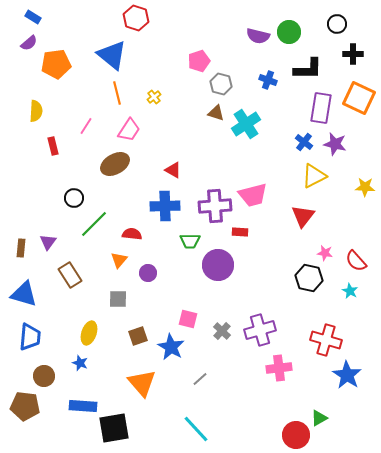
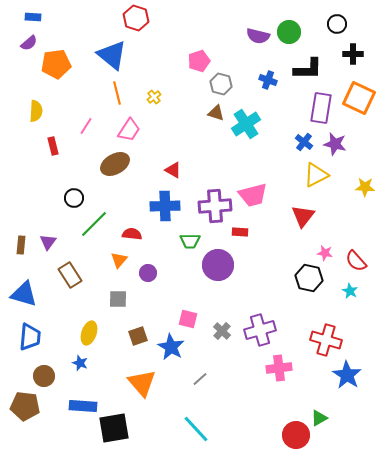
blue rectangle at (33, 17): rotated 28 degrees counterclockwise
yellow triangle at (314, 176): moved 2 px right, 1 px up
brown rectangle at (21, 248): moved 3 px up
